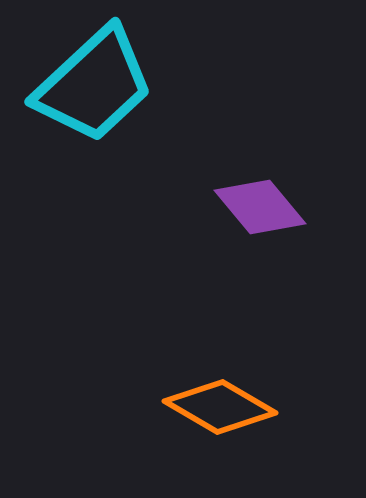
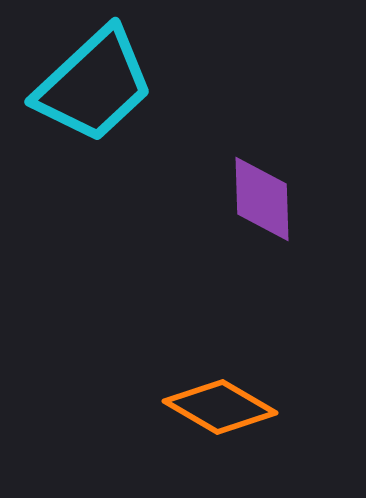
purple diamond: moved 2 px right, 8 px up; rotated 38 degrees clockwise
